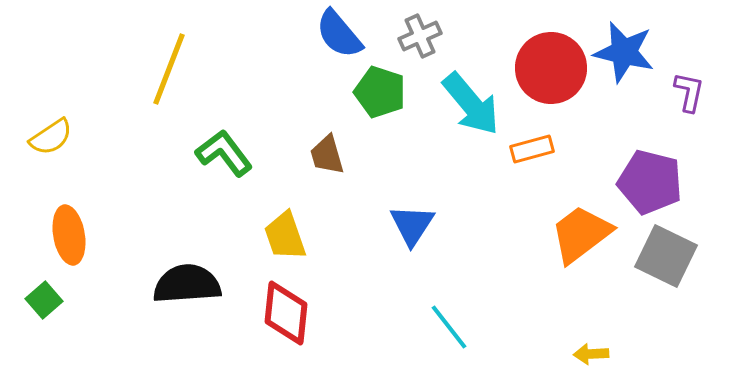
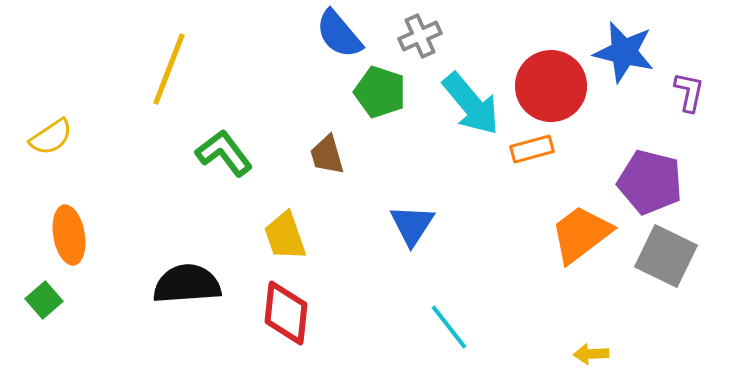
red circle: moved 18 px down
